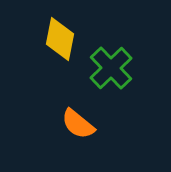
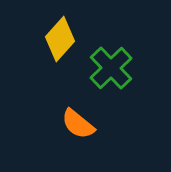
yellow diamond: rotated 30 degrees clockwise
